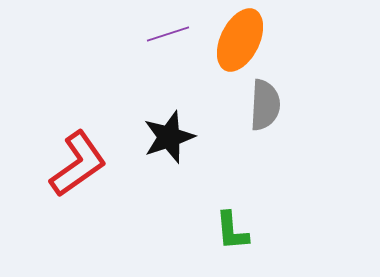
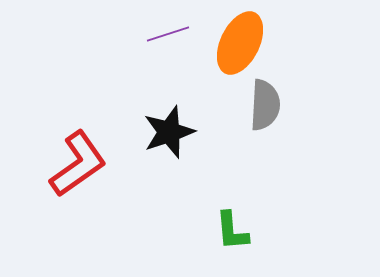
orange ellipse: moved 3 px down
black star: moved 5 px up
